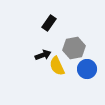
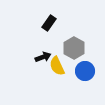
gray hexagon: rotated 20 degrees counterclockwise
black arrow: moved 2 px down
blue circle: moved 2 px left, 2 px down
